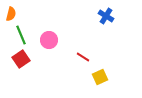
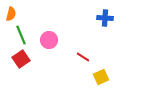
blue cross: moved 1 px left, 2 px down; rotated 28 degrees counterclockwise
yellow square: moved 1 px right
